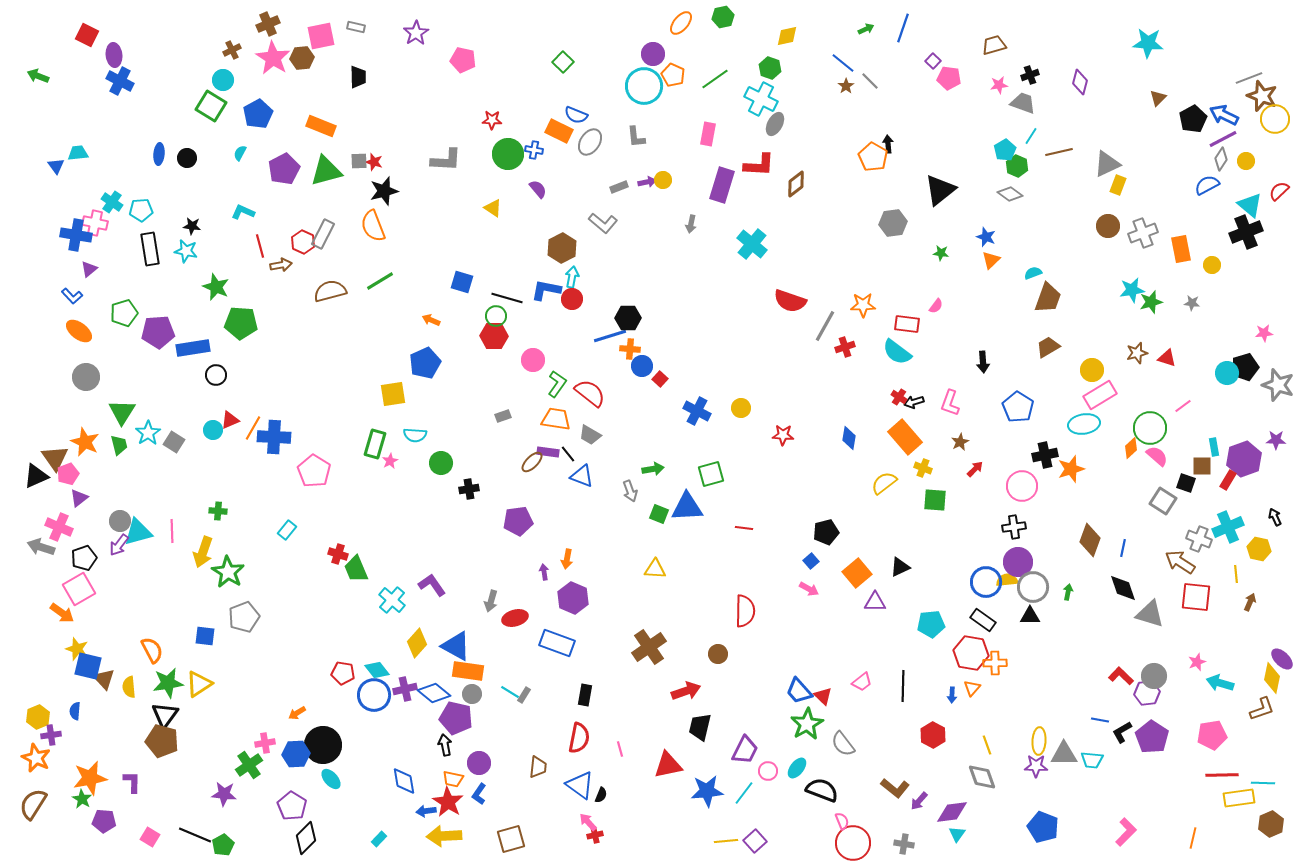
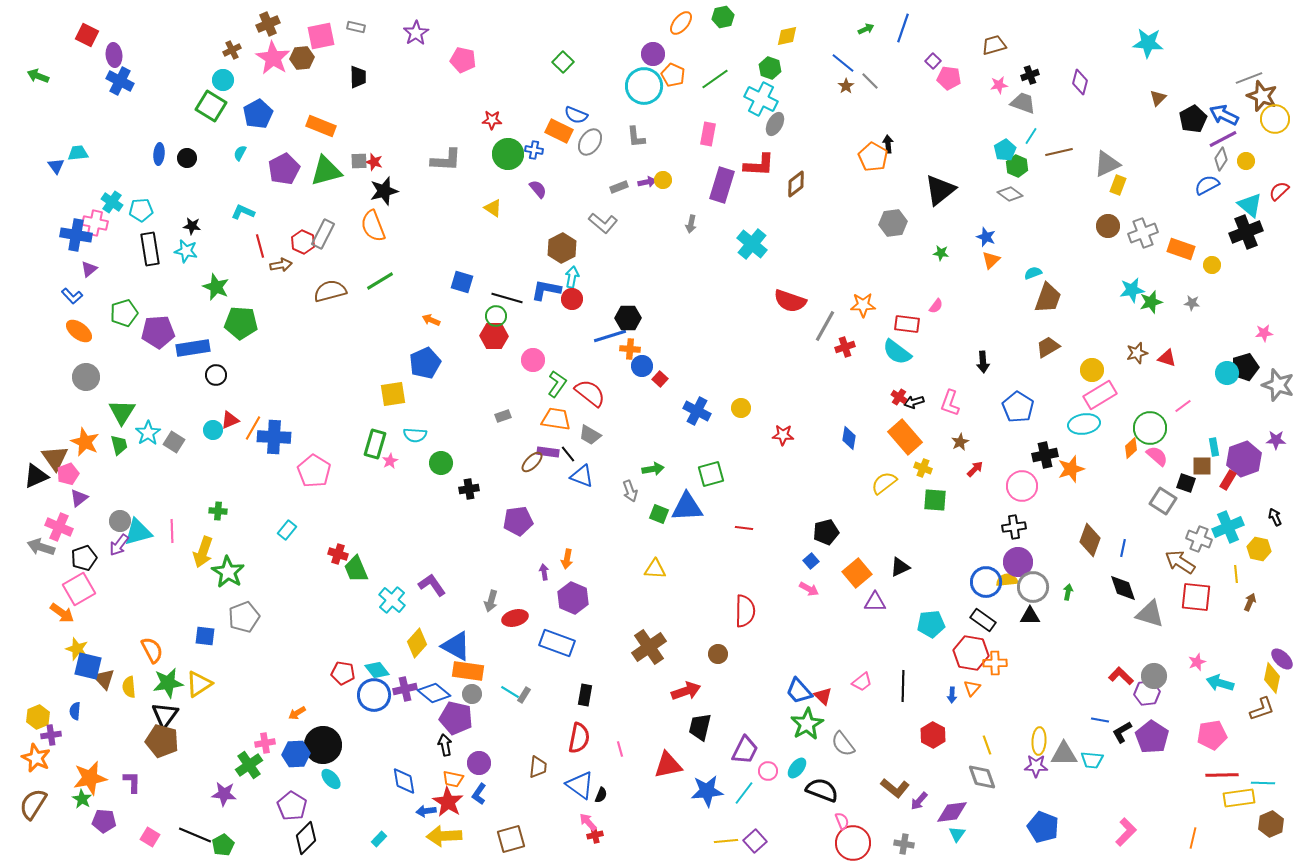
orange rectangle at (1181, 249): rotated 60 degrees counterclockwise
